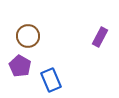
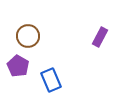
purple pentagon: moved 2 px left
